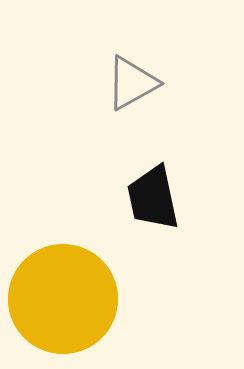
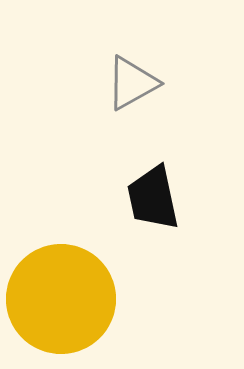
yellow circle: moved 2 px left
